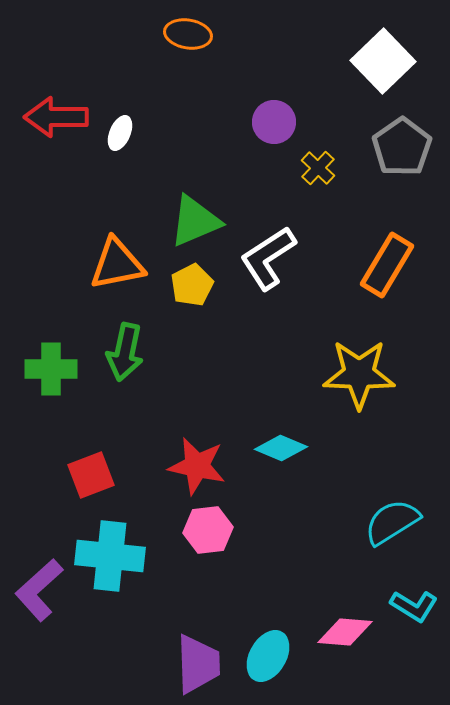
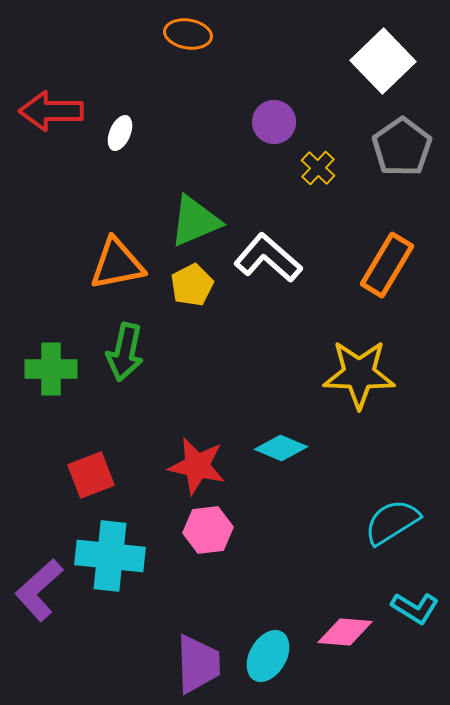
red arrow: moved 5 px left, 6 px up
white L-shape: rotated 74 degrees clockwise
cyan L-shape: moved 1 px right, 2 px down
